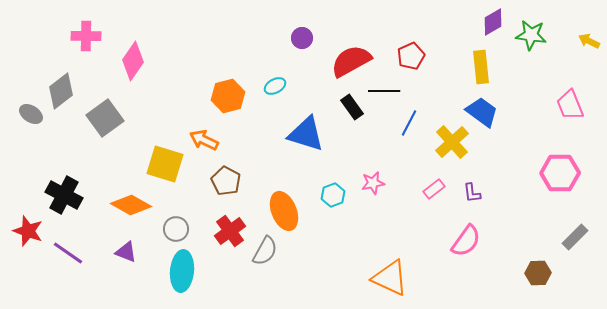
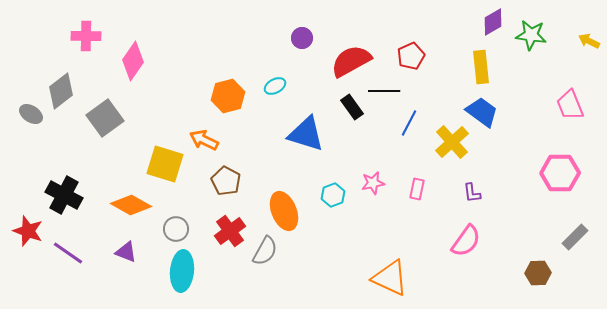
pink rectangle at (434, 189): moved 17 px left; rotated 40 degrees counterclockwise
